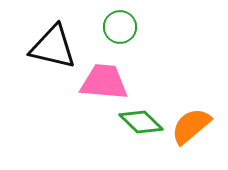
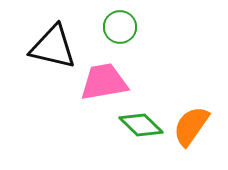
pink trapezoid: rotated 15 degrees counterclockwise
green diamond: moved 3 px down
orange semicircle: rotated 15 degrees counterclockwise
